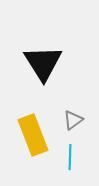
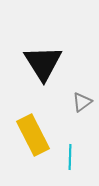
gray triangle: moved 9 px right, 18 px up
yellow rectangle: rotated 6 degrees counterclockwise
